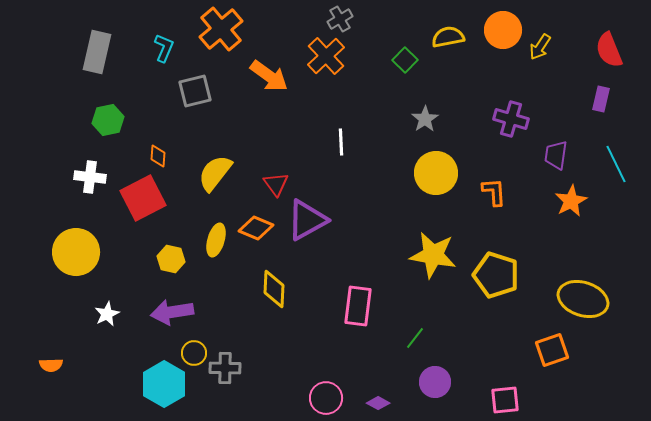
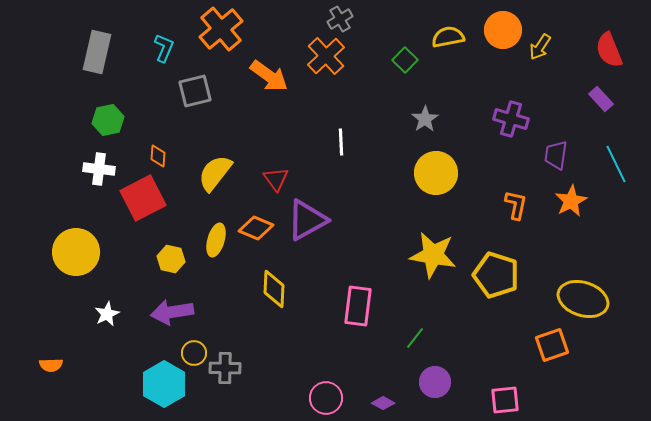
purple rectangle at (601, 99): rotated 55 degrees counterclockwise
white cross at (90, 177): moved 9 px right, 8 px up
red triangle at (276, 184): moved 5 px up
orange L-shape at (494, 192): moved 22 px right, 13 px down; rotated 16 degrees clockwise
orange square at (552, 350): moved 5 px up
purple diamond at (378, 403): moved 5 px right
